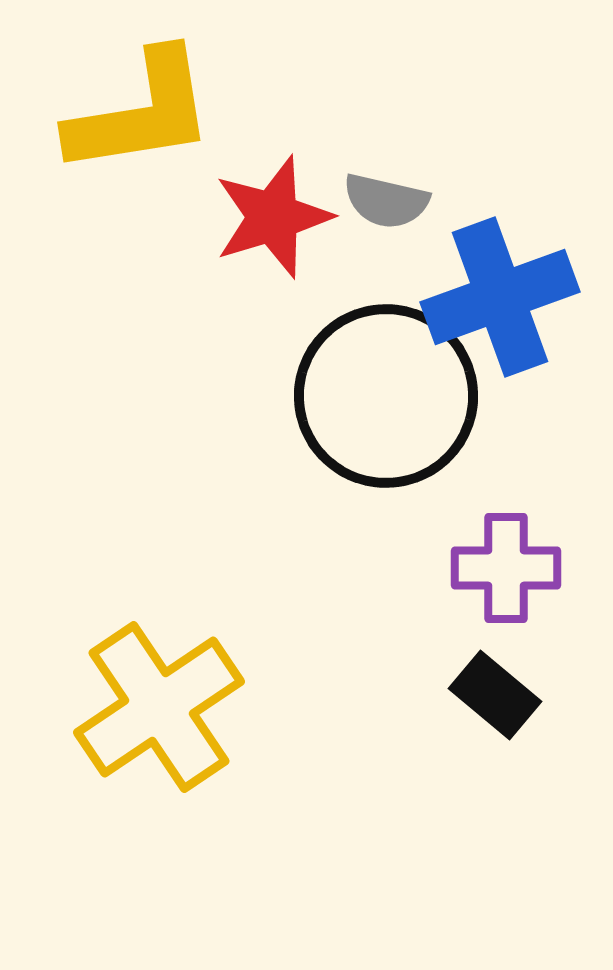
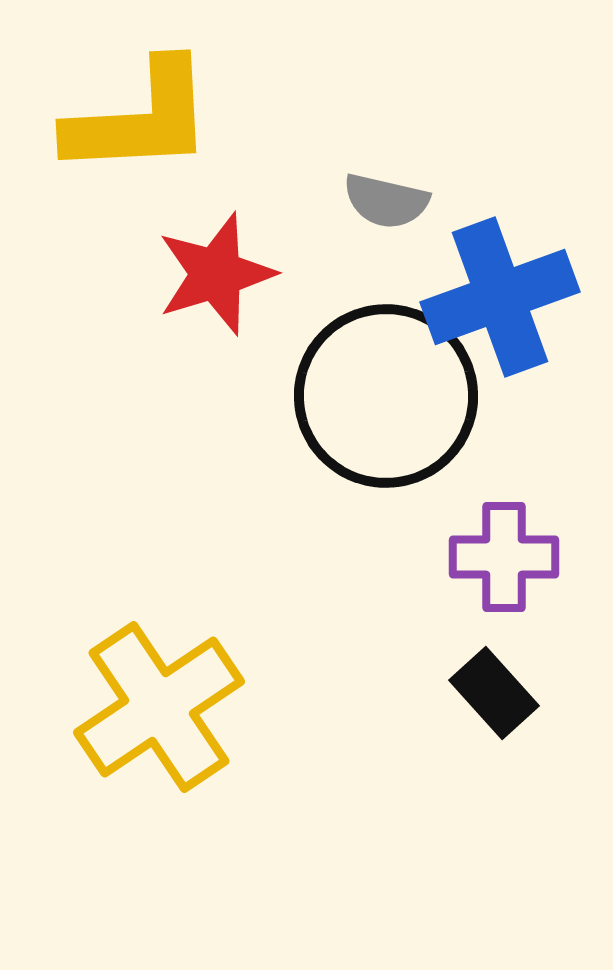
yellow L-shape: moved 1 px left, 6 px down; rotated 6 degrees clockwise
red star: moved 57 px left, 57 px down
purple cross: moved 2 px left, 11 px up
black rectangle: moved 1 px left, 2 px up; rotated 8 degrees clockwise
